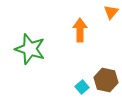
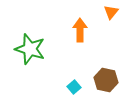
cyan square: moved 8 px left
